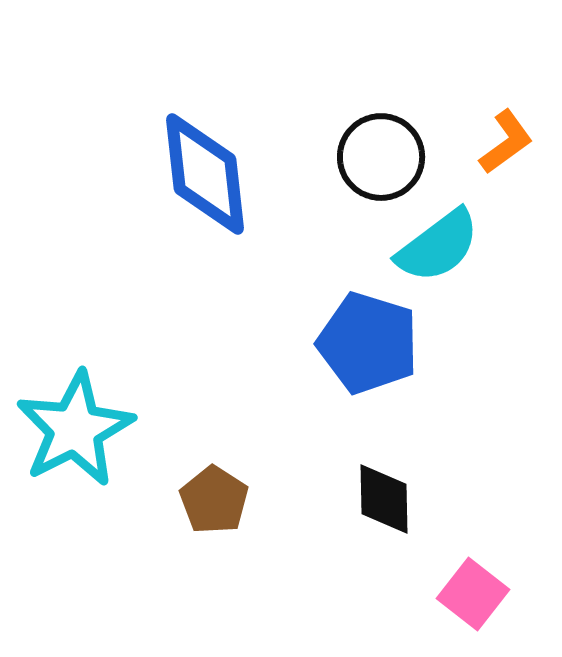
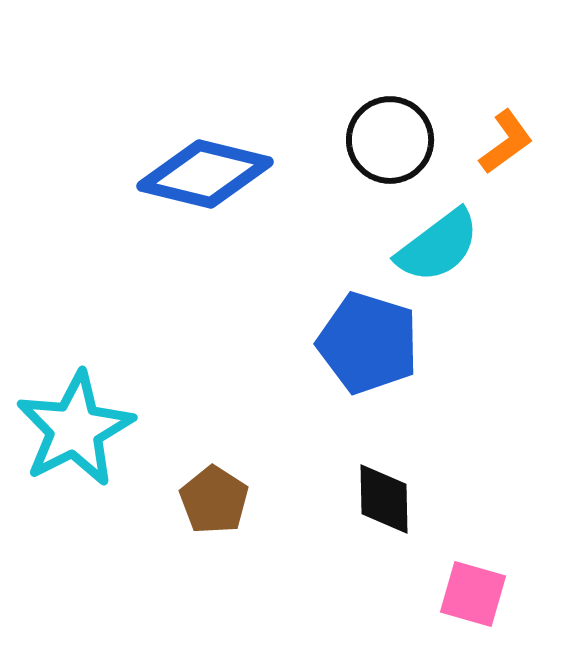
black circle: moved 9 px right, 17 px up
blue diamond: rotated 70 degrees counterclockwise
pink square: rotated 22 degrees counterclockwise
